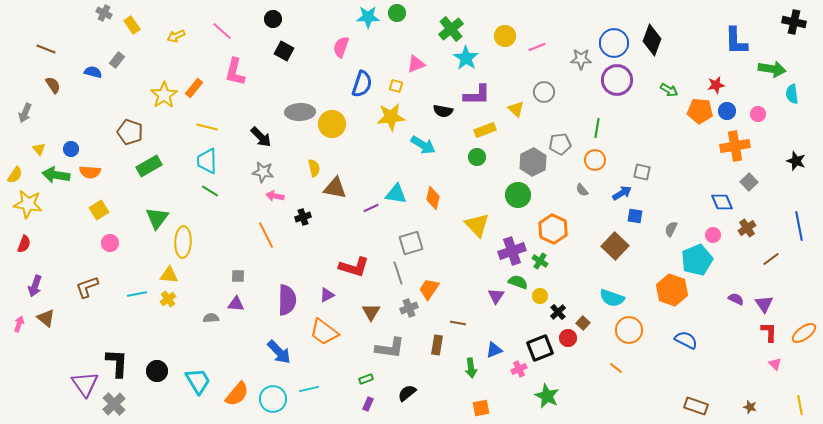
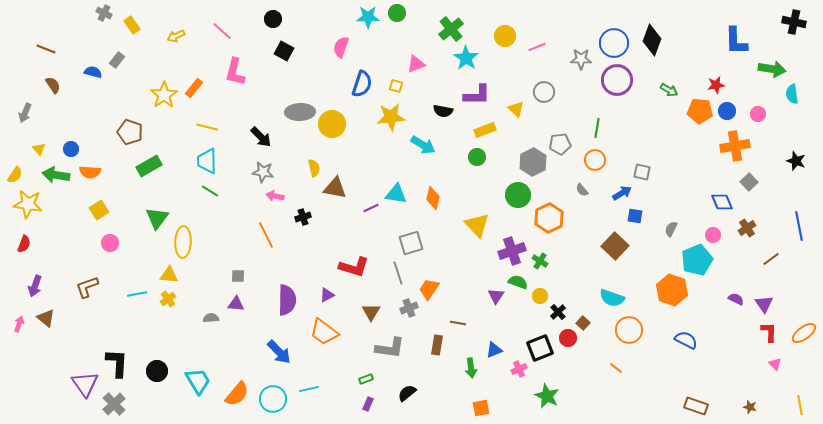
orange hexagon at (553, 229): moved 4 px left, 11 px up; rotated 8 degrees clockwise
